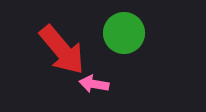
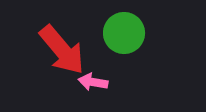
pink arrow: moved 1 px left, 2 px up
